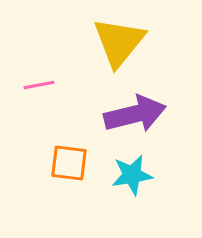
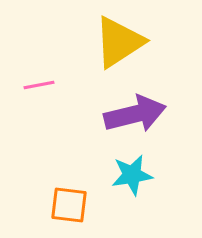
yellow triangle: rotated 18 degrees clockwise
orange square: moved 42 px down
